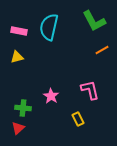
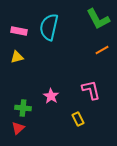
green L-shape: moved 4 px right, 2 px up
pink L-shape: moved 1 px right
